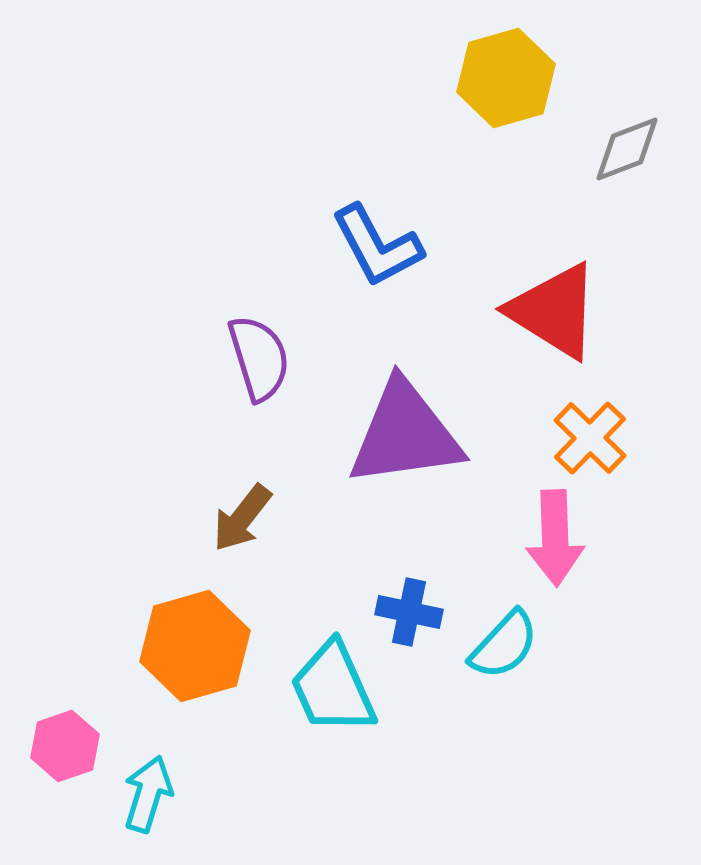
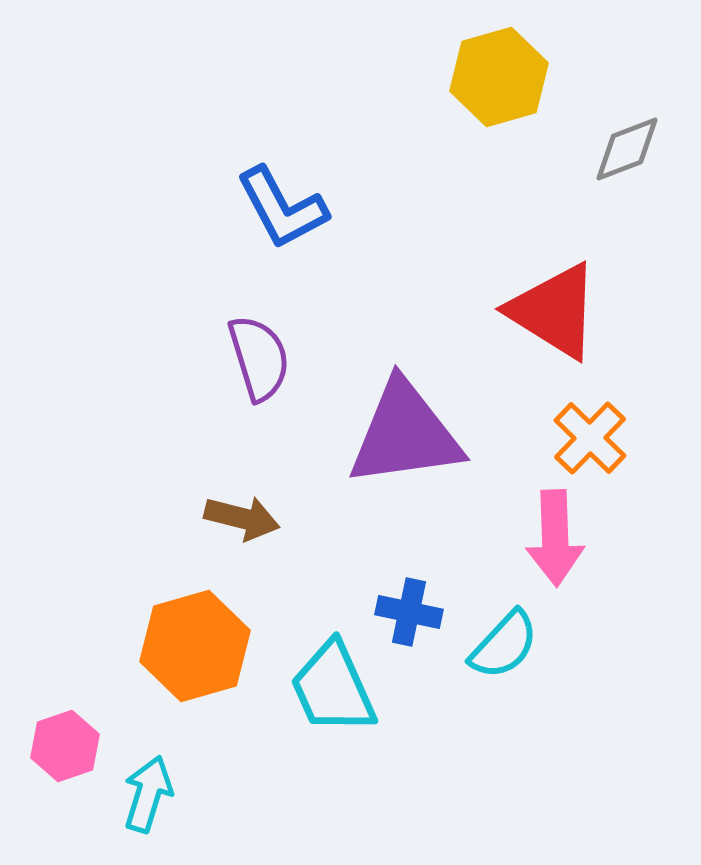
yellow hexagon: moved 7 px left, 1 px up
blue L-shape: moved 95 px left, 38 px up
brown arrow: rotated 114 degrees counterclockwise
